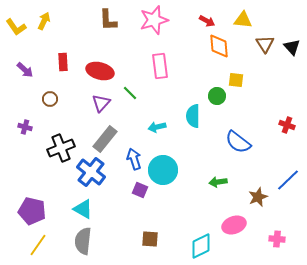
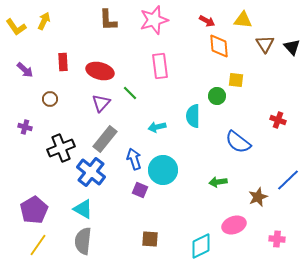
red cross: moved 9 px left, 5 px up
purple pentagon: moved 2 px right, 1 px up; rotated 28 degrees clockwise
